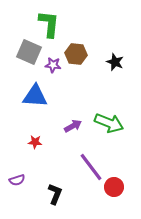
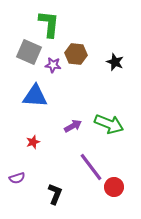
green arrow: moved 1 px down
red star: moved 2 px left; rotated 24 degrees counterclockwise
purple semicircle: moved 2 px up
